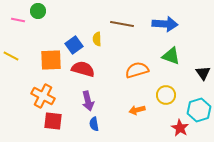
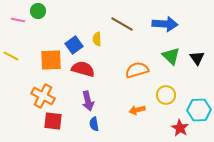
brown line: rotated 20 degrees clockwise
green triangle: rotated 24 degrees clockwise
black triangle: moved 6 px left, 15 px up
cyan hexagon: rotated 15 degrees clockwise
